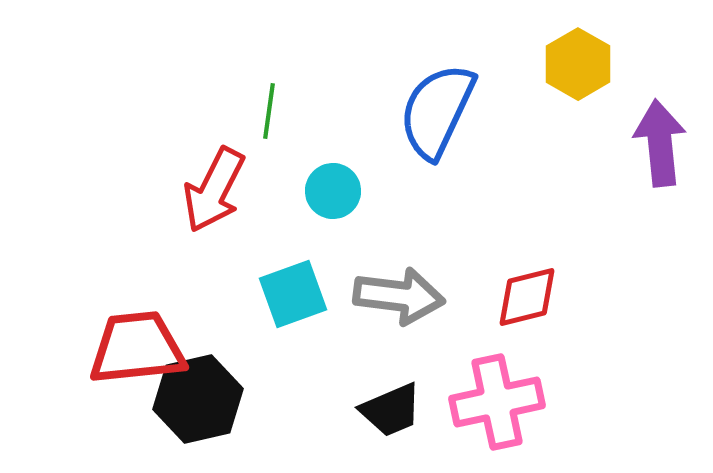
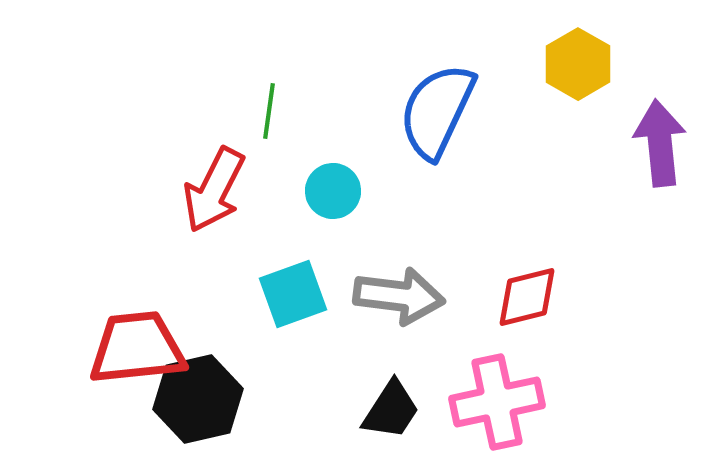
black trapezoid: rotated 34 degrees counterclockwise
